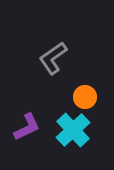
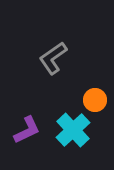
orange circle: moved 10 px right, 3 px down
purple L-shape: moved 3 px down
